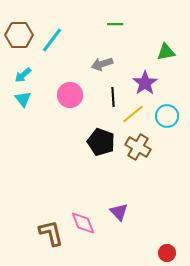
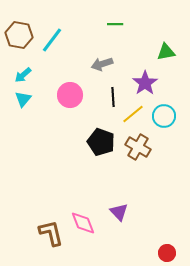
brown hexagon: rotated 12 degrees clockwise
cyan triangle: rotated 18 degrees clockwise
cyan circle: moved 3 px left
